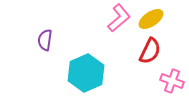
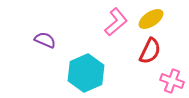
pink L-shape: moved 3 px left, 4 px down
purple semicircle: rotated 105 degrees clockwise
